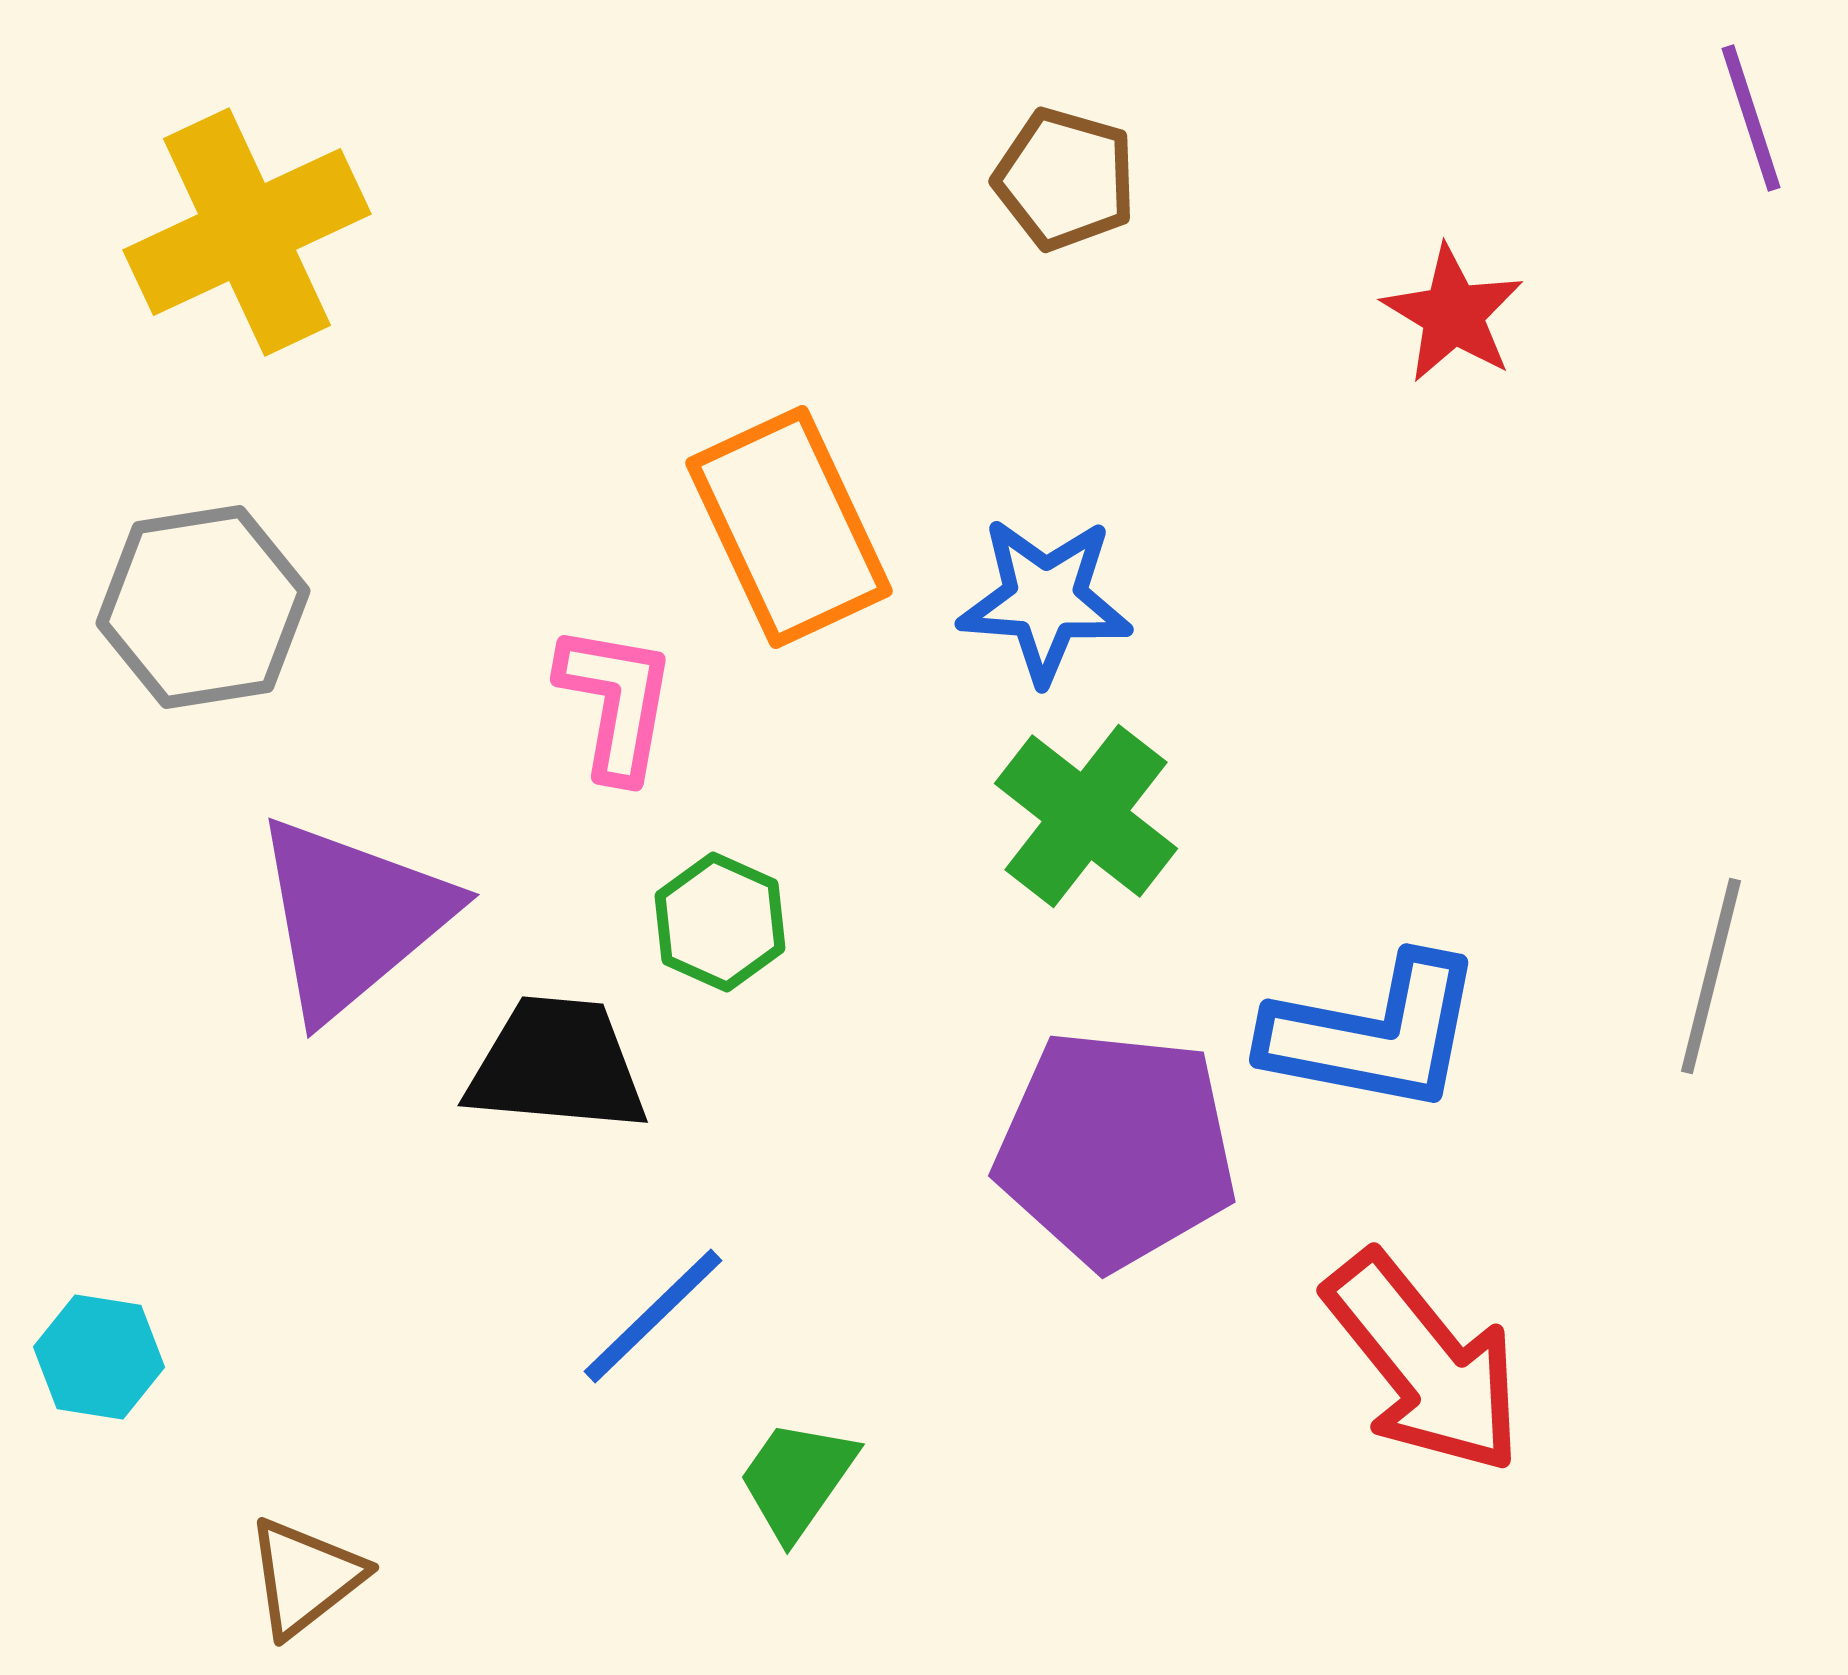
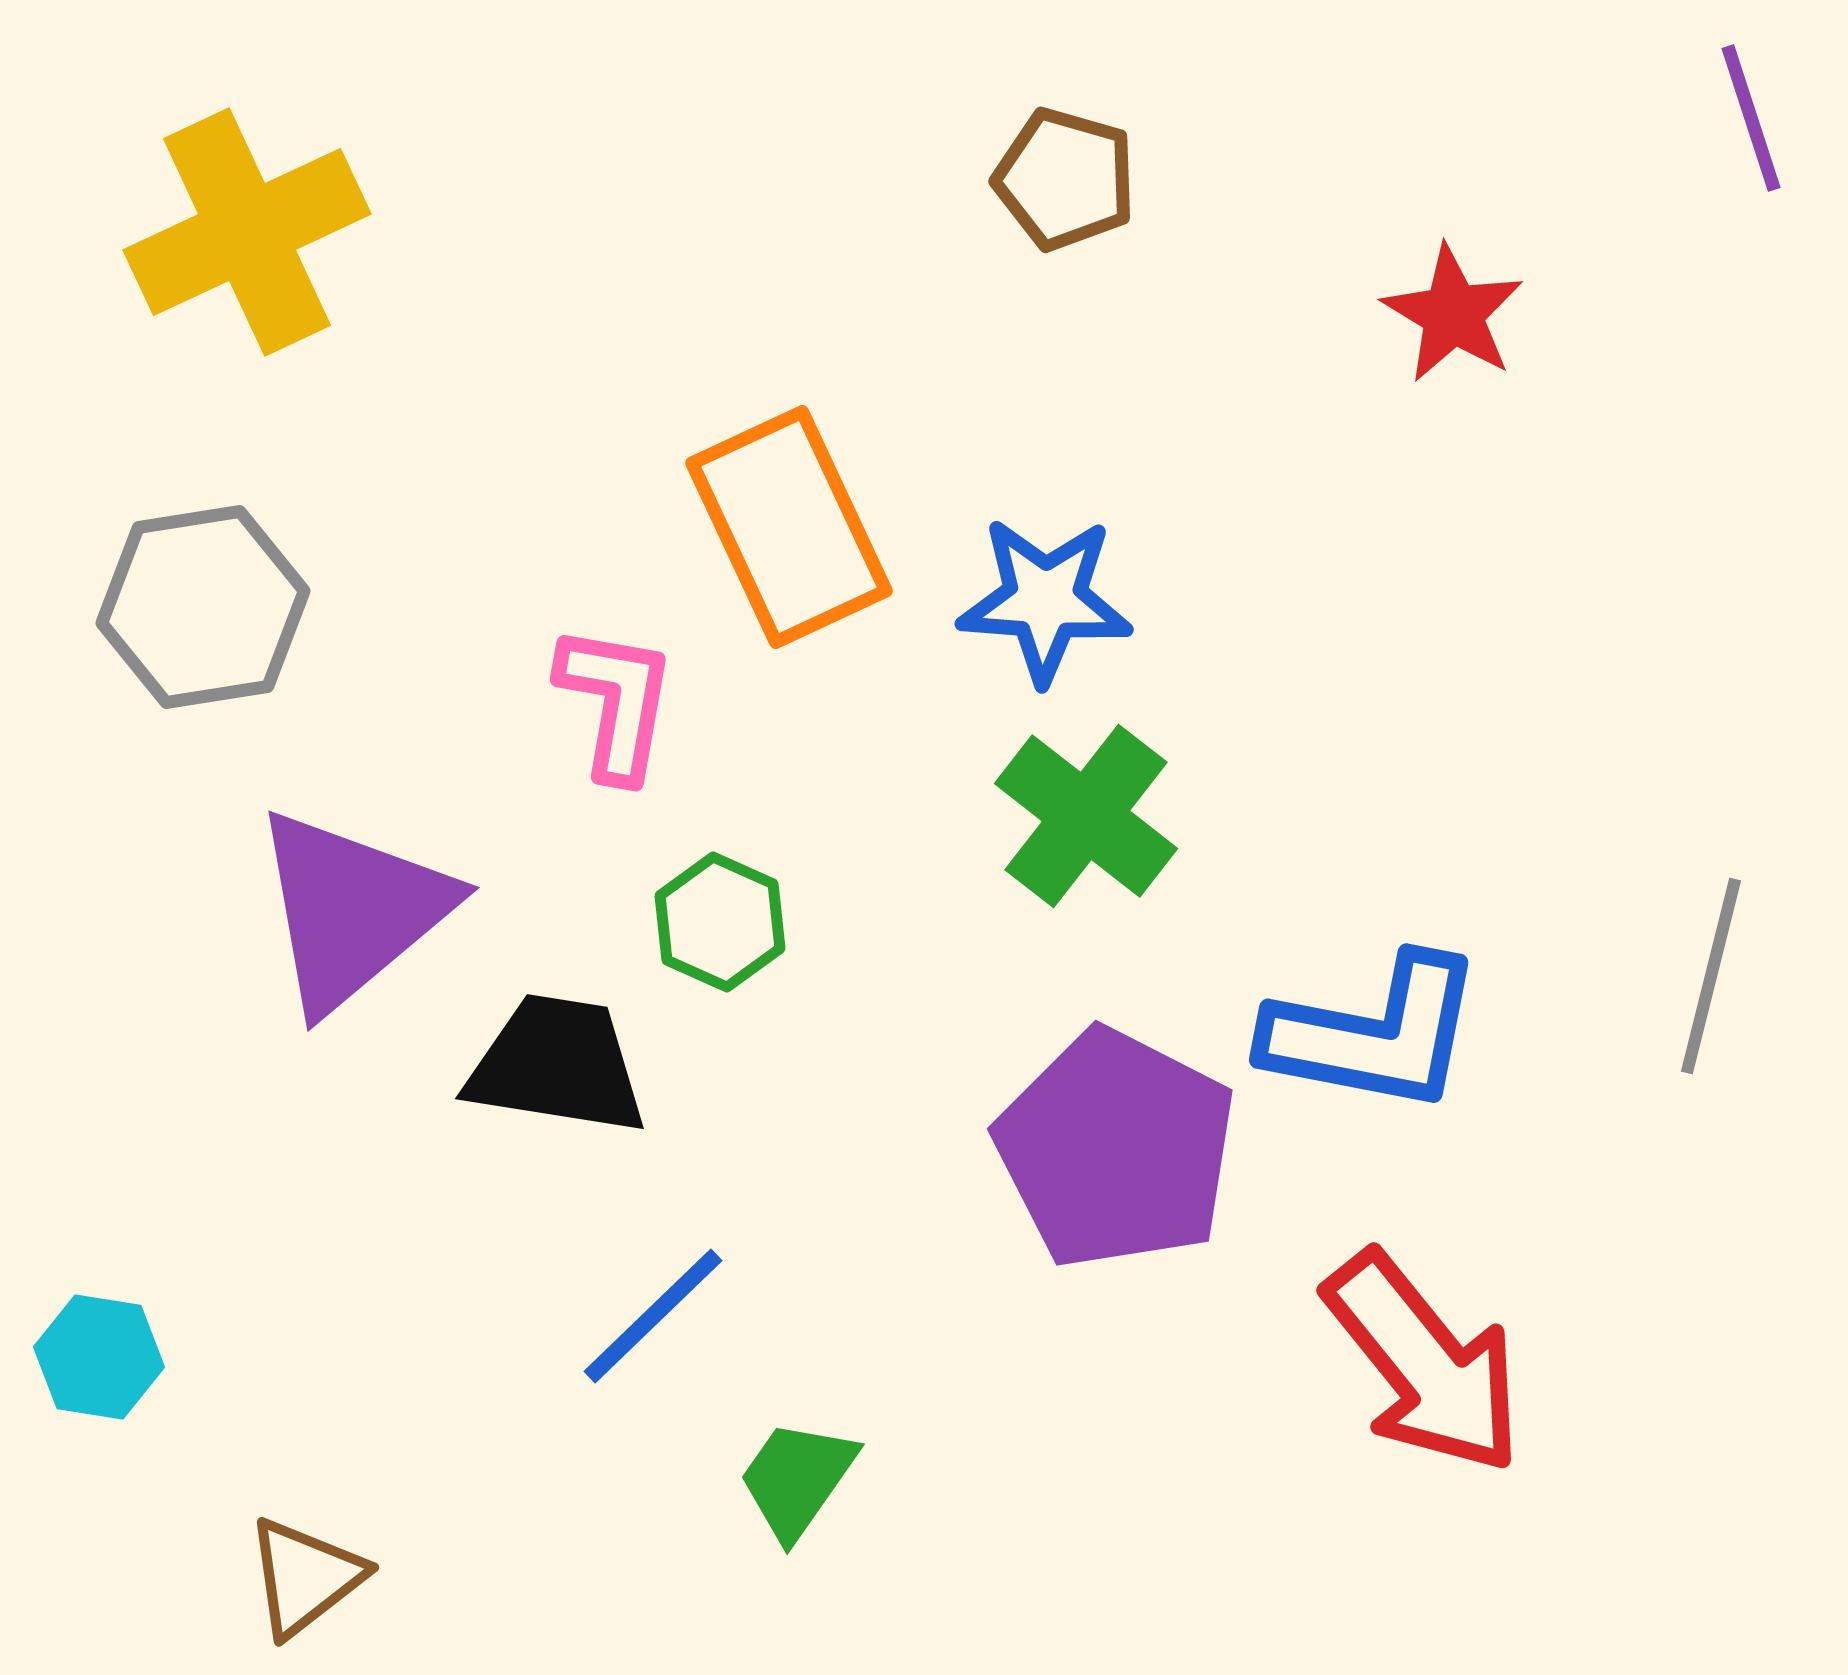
purple triangle: moved 7 px up
black trapezoid: rotated 4 degrees clockwise
purple pentagon: rotated 21 degrees clockwise
